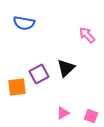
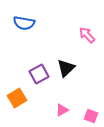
orange square: moved 11 px down; rotated 24 degrees counterclockwise
pink triangle: moved 1 px left, 3 px up
